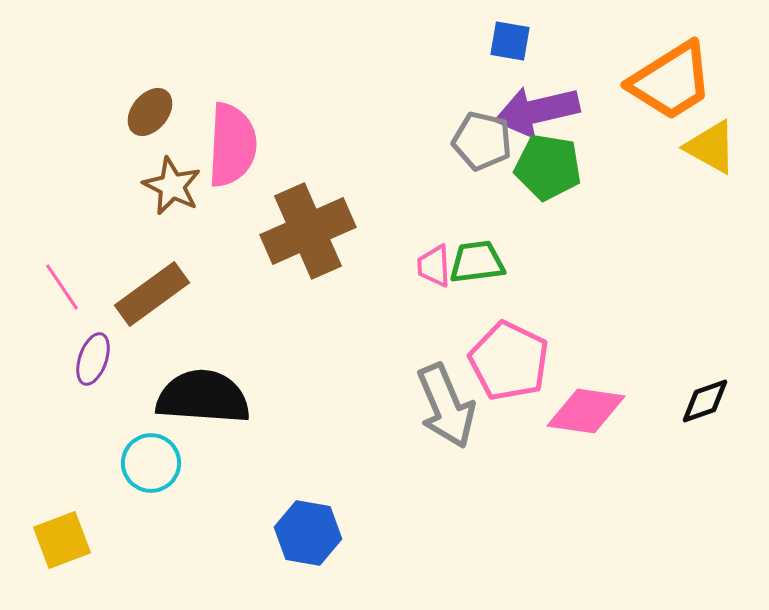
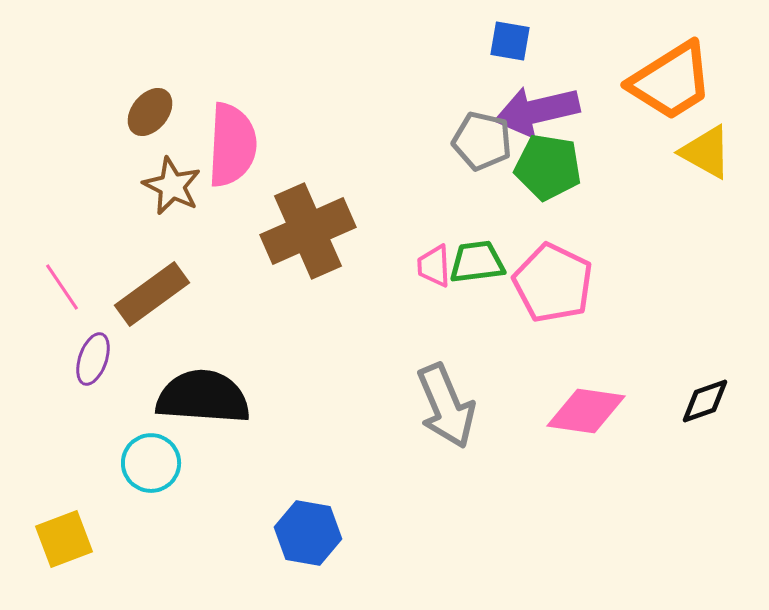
yellow triangle: moved 5 px left, 5 px down
pink pentagon: moved 44 px right, 78 px up
yellow square: moved 2 px right, 1 px up
